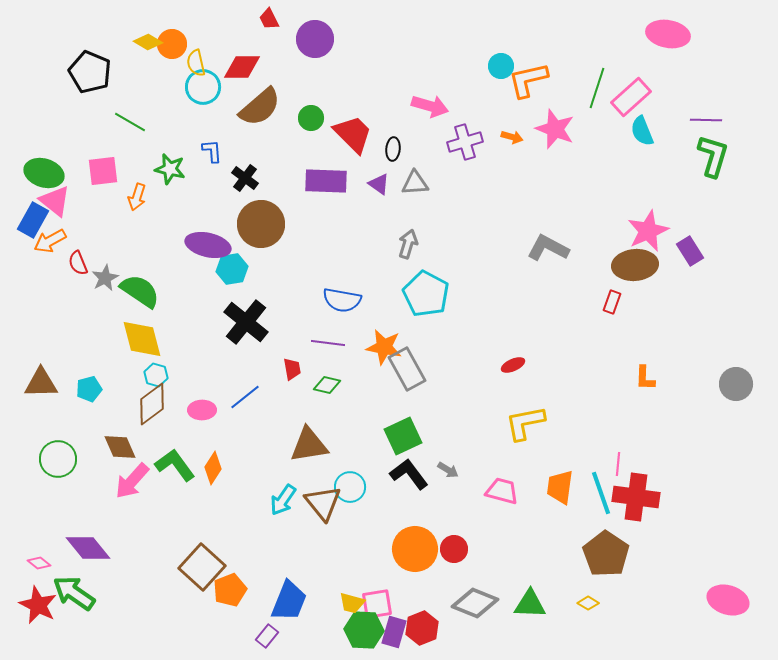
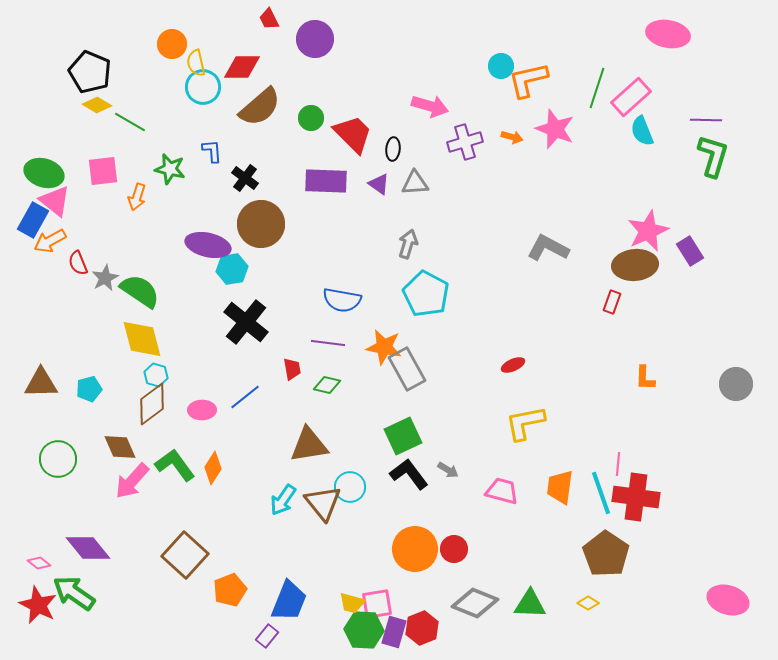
yellow diamond at (148, 42): moved 51 px left, 63 px down
brown square at (202, 567): moved 17 px left, 12 px up
